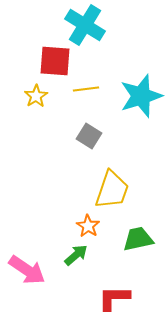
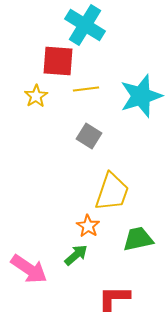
red square: moved 3 px right
yellow trapezoid: moved 2 px down
pink arrow: moved 2 px right, 1 px up
